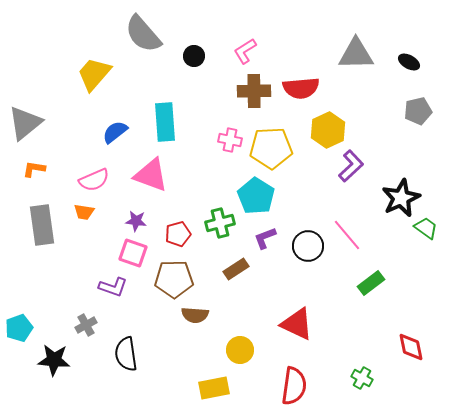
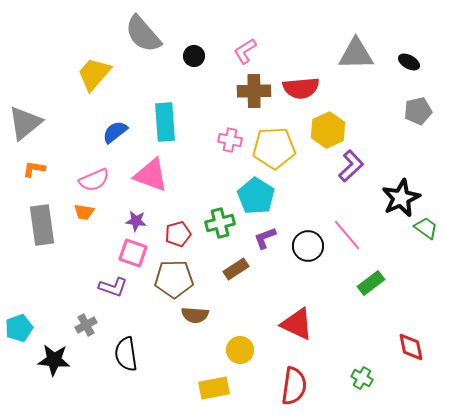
yellow pentagon at (271, 148): moved 3 px right
